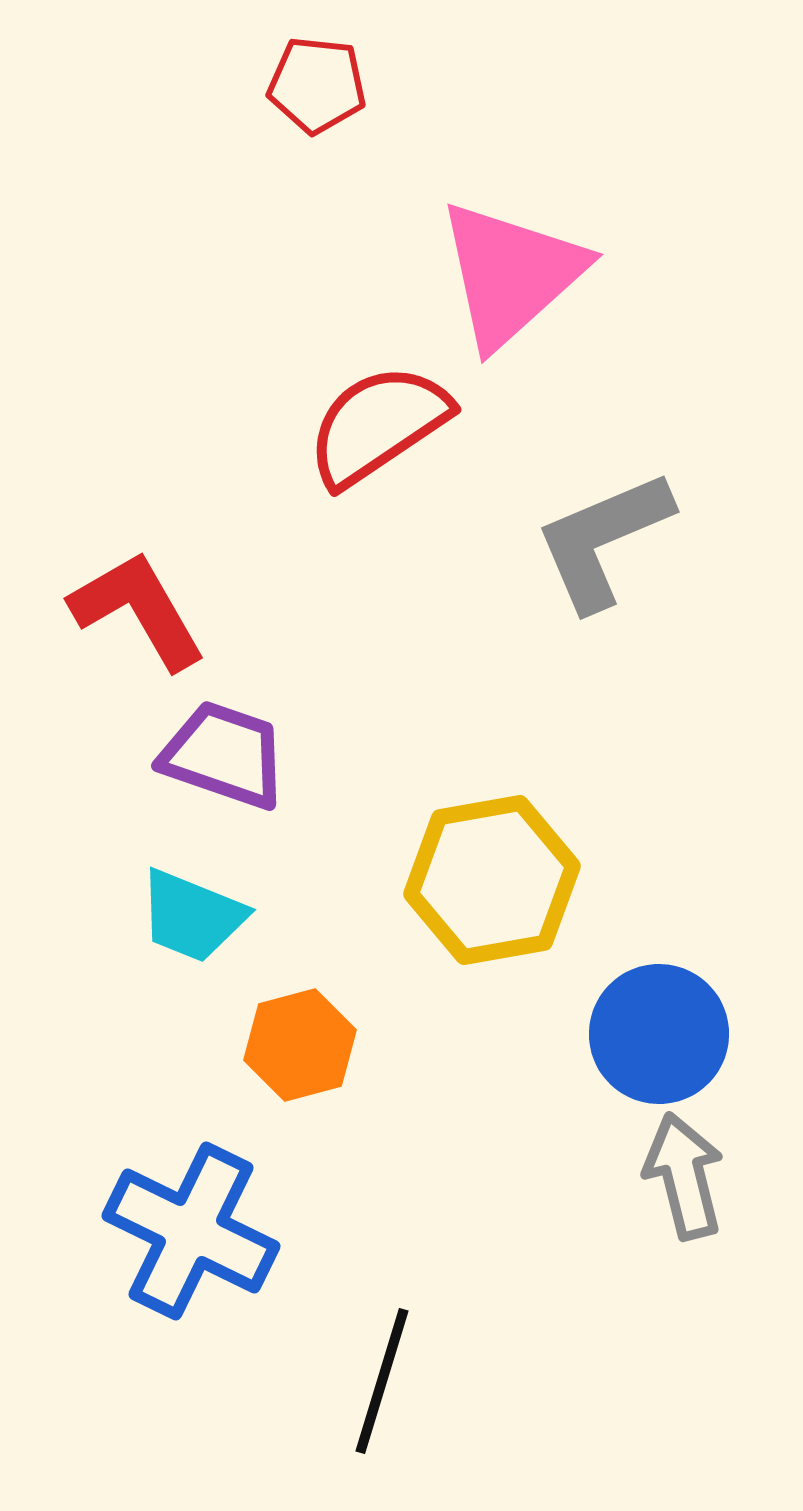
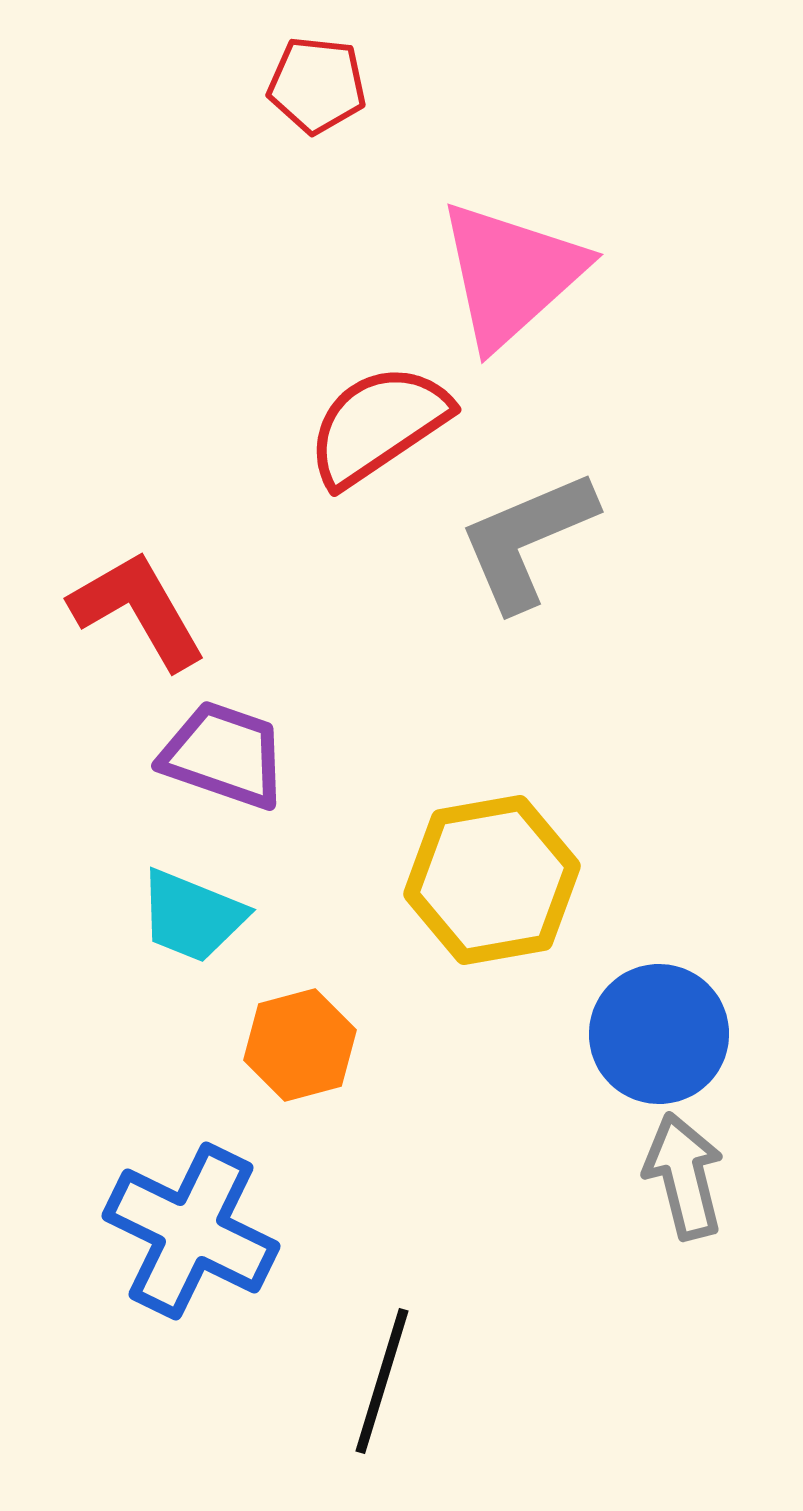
gray L-shape: moved 76 px left
